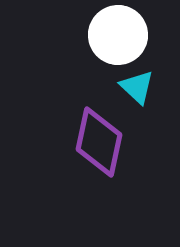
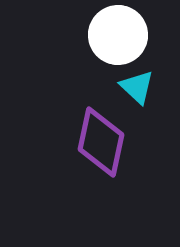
purple diamond: moved 2 px right
